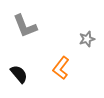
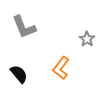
gray L-shape: moved 1 px left, 1 px down
gray star: rotated 21 degrees counterclockwise
